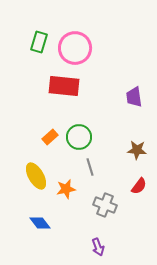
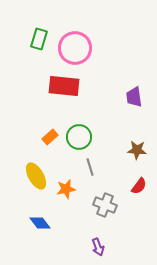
green rectangle: moved 3 px up
